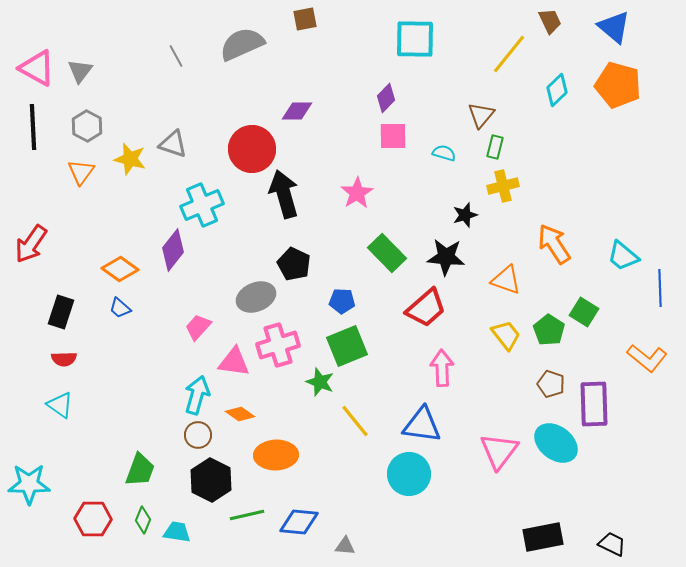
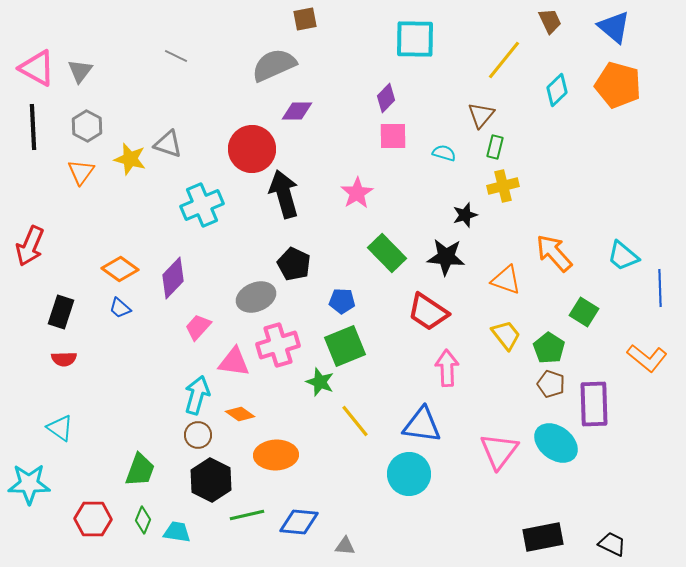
gray semicircle at (242, 44): moved 32 px right, 21 px down
yellow line at (509, 54): moved 5 px left, 6 px down
gray line at (176, 56): rotated 35 degrees counterclockwise
gray triangle at (173, 144): moved 5 px left
red arrow at (31, 244): moved 1 px left, 2 px down; rotated 12 degrees counterclockwise
orange arrow at (554, 244): moved 9 px down; rotated 9 degrees counterclockwise
purple diamond at (173, 250): moved 28 px down; rotated 6 degrees clockwise
red trapezoid at (426, 308): moved 2 px right, 4 px down; rotated 75 degrees clockwise
green pentagon at (549, 330): moved 18 px down
green square at (347, 346): moved 2 px left
pink arrow at (442, 368): moved 5 px right
cyan triangle at (60, 405): moved 23 px down
